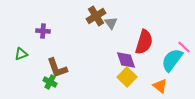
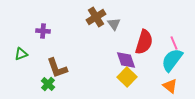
brown cross: moved 1 px down
gray triangle: moved 3 px right, 1 px down
pink line: moved 10 px left, 4 px up; rotated 24 degrees clockwise
green cross: moved 2 px left, 2 px down; rotated 16 degrees clockwise
orange triangle: moved 10 px right
